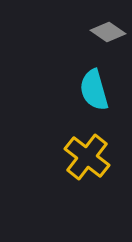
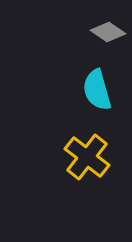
cyan semicircle: moved 3 px right
